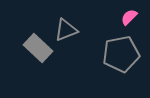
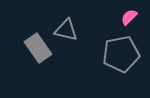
gray triangle: rotated 35 degrees clockwise
gray rectangle: rotated 12 degrees clockwise
